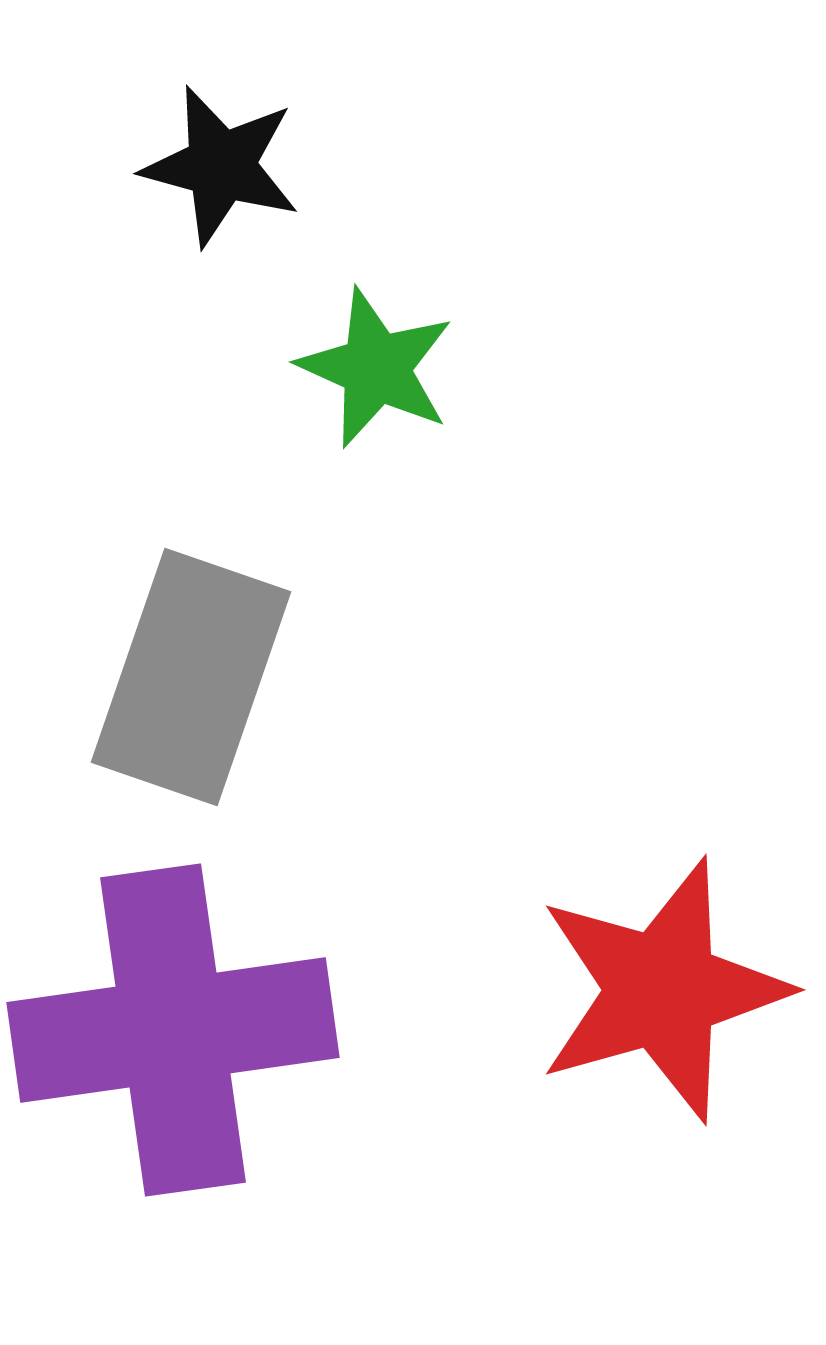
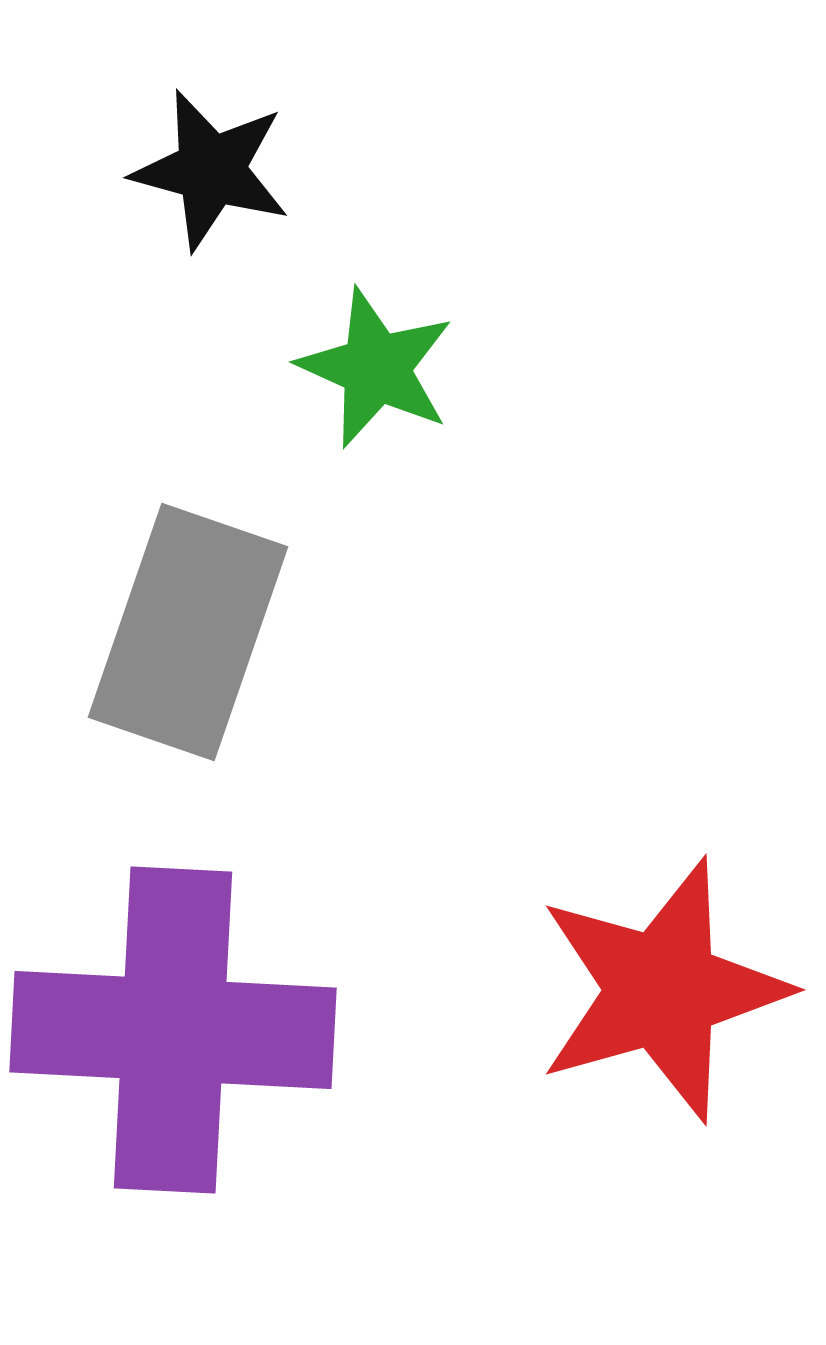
black star: moved 10 px left, 4 px down
gray rectangle: moved 3 px left, 45 px up
purple cross: rotated 11 degrees clockwise
